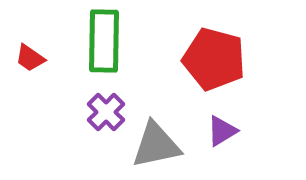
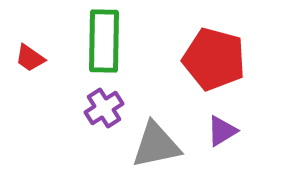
purple cross: moved 2 px left, 4 px up; rotated 12 degrees clockwise
